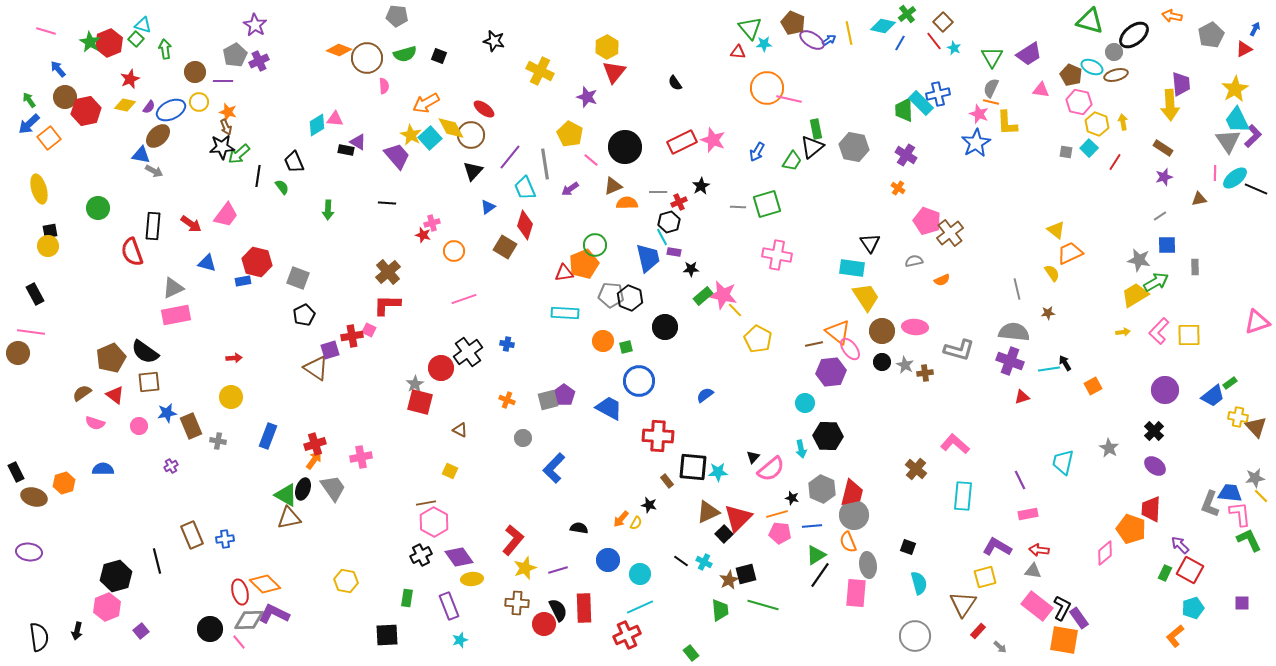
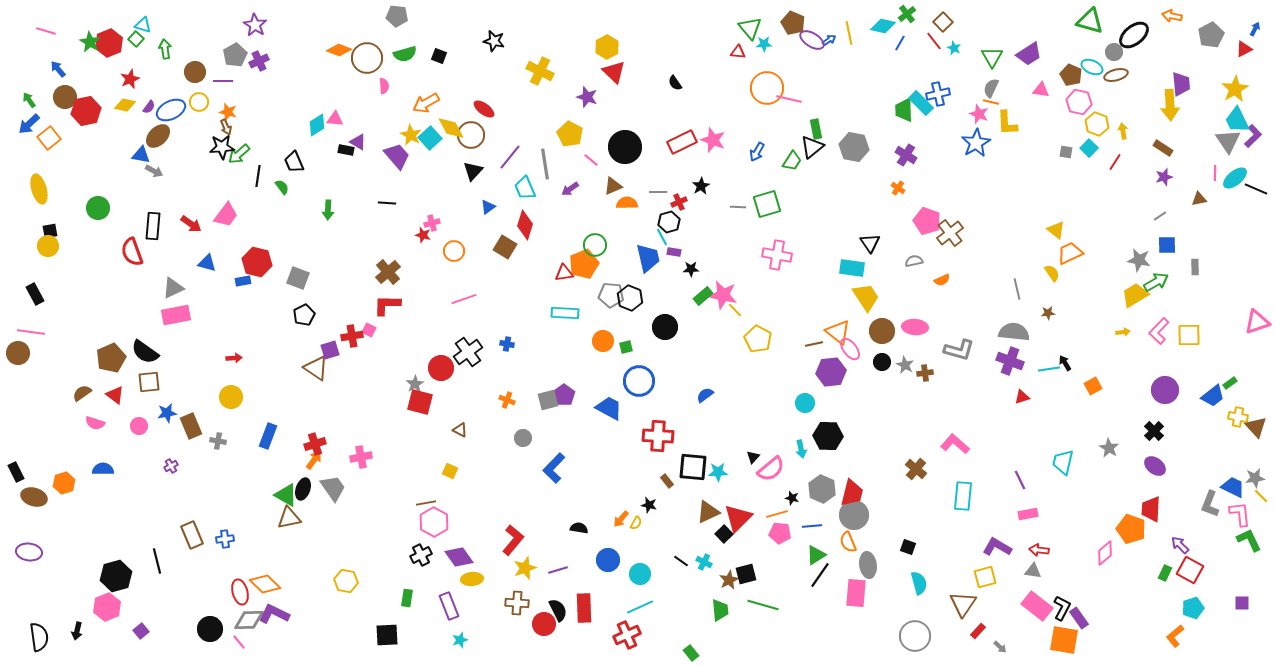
red triangle at (614, 72): rotated 25 degrees counterclockwise
yellow arrow at (1123, 122): moved 9 px down
blue trapezoid at (1230, 493): moved 3 px right, 6 px up; rotated 20 degrees clockwise
